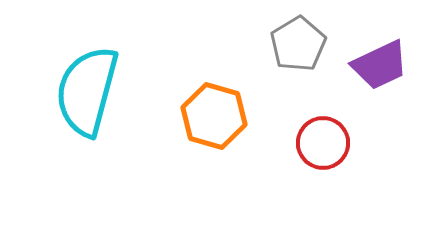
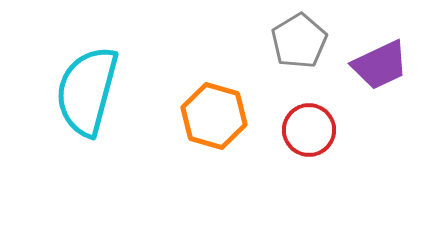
gray pentagon: moved 1 px right, 3 px up
red circle: moved 14 px left, 13 px up
